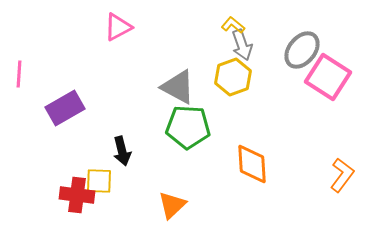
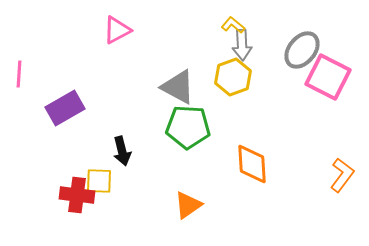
pink triangle: moved 1 px left, 3 px down
gray arrow: rotated 16 degrees clockwise
pink square: rotated 6 degrees counterclockwise
orange triangle: moved 16 px right; rotated 8 degrees clockwise
